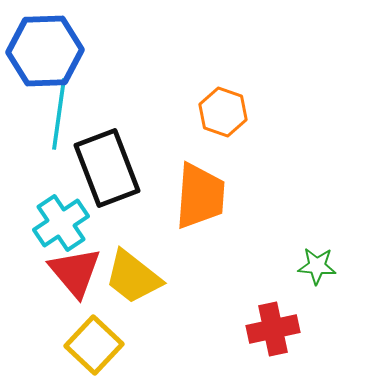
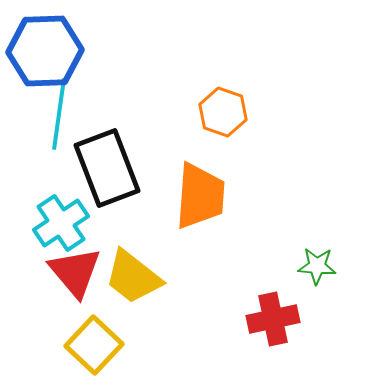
red cross: moved 10 px up
